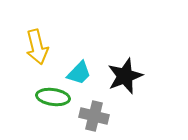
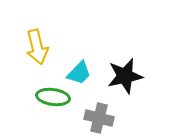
black star: rotated 9 degrees clockwise
gray cross: moved 5 px right, 2 px down
